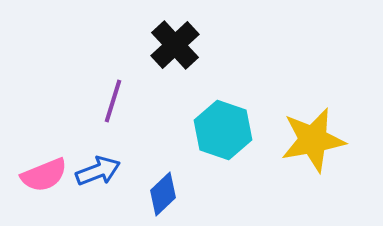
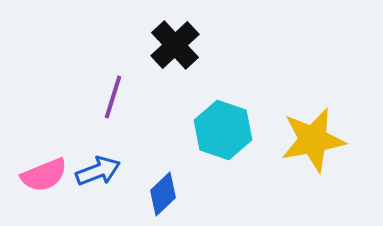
purple line: moved 4 px up
